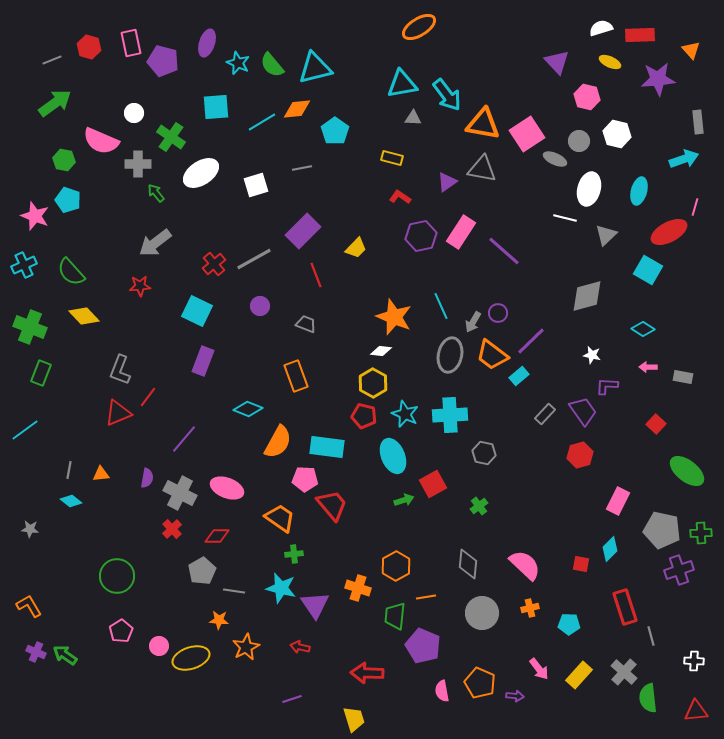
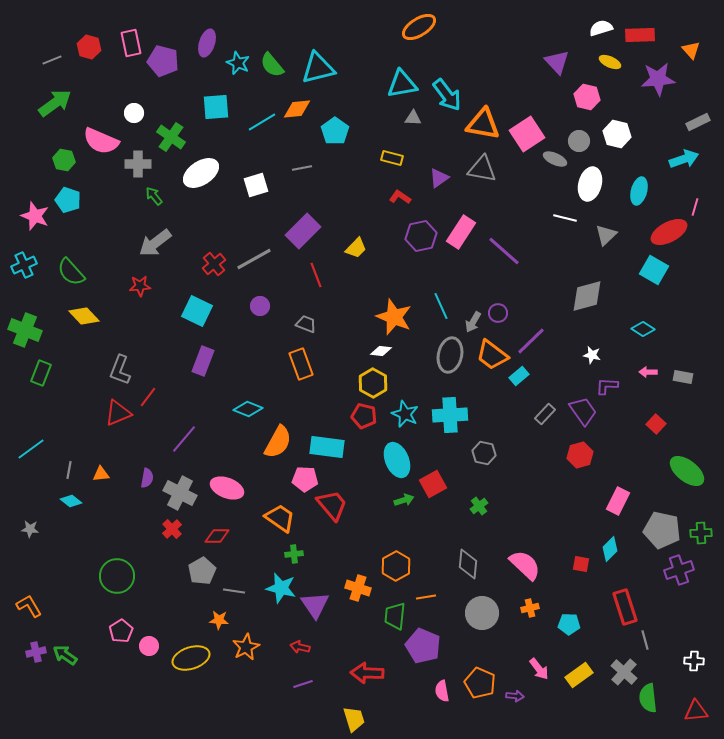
cyan triangle at (315, 68): moved 3 px right
gray rectangle at (698, 122): rotated 70 degrees clockwise
purple triangle at (447, 182): moved 8 px left, 4 px up
white ellipse at (589, 189): moved 1 px right, 5 px up
green arrow at (156, 193): moved 2 px left, 3 px down
cyan square at (648, 270): moved 6 px right
green cross at (30, 327): moved 5 px left, 3 px down
pink arrow at (648, 367): moved 5 px down
orange rectangle at (296, 376): moved 5 px right, 12 px up
cyan line at (25, 430): moved 6 px right, 19 px down
cyan ellipse at (393, 456): moved 4 px right, 4 px down
gray line at (651, 636): moved 6 px left, 4 px down
pink circle at (159, 646): moved 10 px left
purple cross at (36, 652): rotated 36 degrees counterclockwise
yellow rectangle at (579, 675): rotated 12 degrees clockwise
purple line at (292, 699): moved 11 px right, 15 px up
